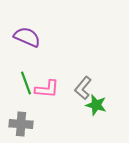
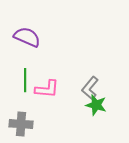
green line: moved 1 px left, 3 px up; rotated 20 degrees clockwise
gray L-shape: moved 7 px right
